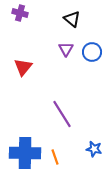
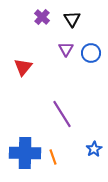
purple cross: moved 22 px right, 4 px down; rotated 28 degrees clockwise
black triangle: rotated 18 degrees clockwise
blue circle: moved 1 px left, 1 px down
blue star: rotated 28 degrees clockwise
orange line: moved 2 px left
